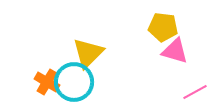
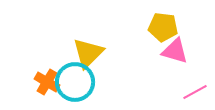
cyan circle: moved 1 px right
